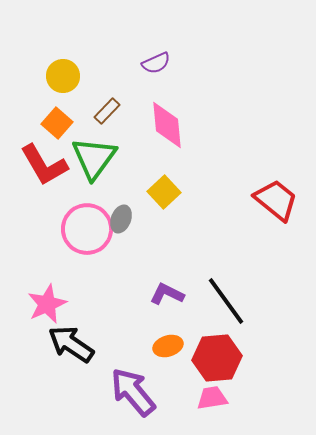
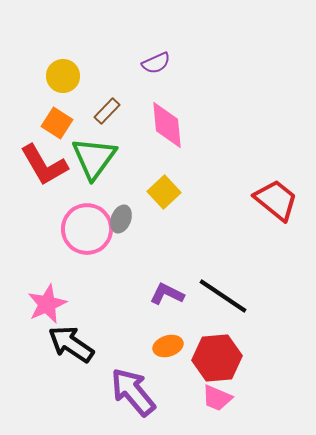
orange square: rotated 8 degrees counterclockwise
black line: moved 3 px left, 5 px up; rotated 20 degrees counterclockwise
pink trapezoid: moved 5 px right; rotated 148 degrees counterclockwise
